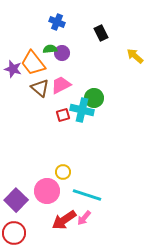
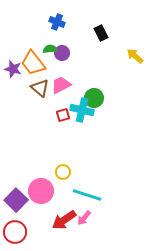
pink circle: moved 6 px left
red circle: moved 1 px right, 1 px up
